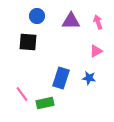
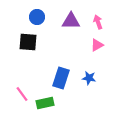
blue circle: moved 1 px down
pink triangle: moved 1 px right, 6 px up
